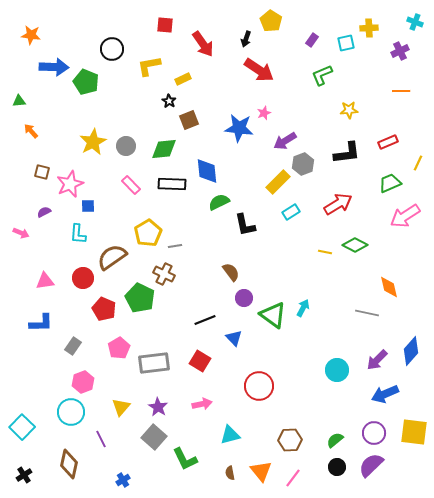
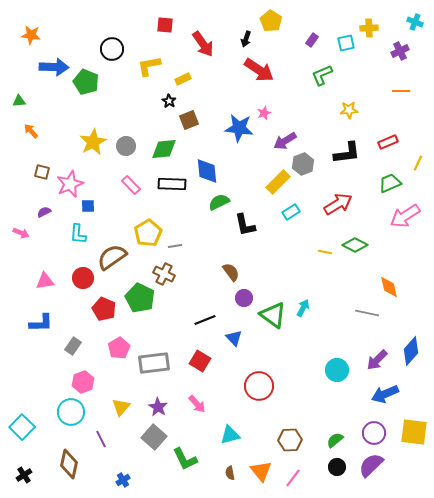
pink arrow at (202, 404): moved 5 px left; rotated 60 degrees clockwise
